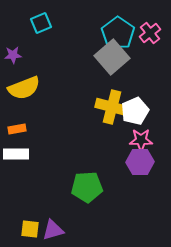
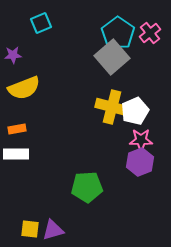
purple hexagon: rotated 20 degrees counterclockwise
